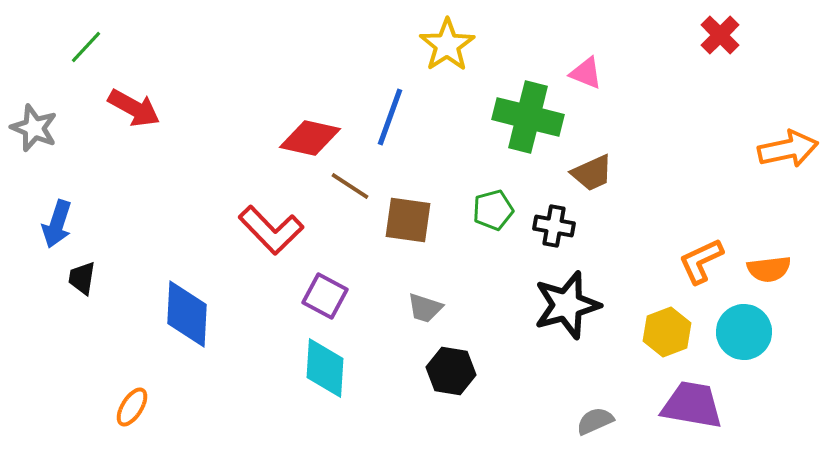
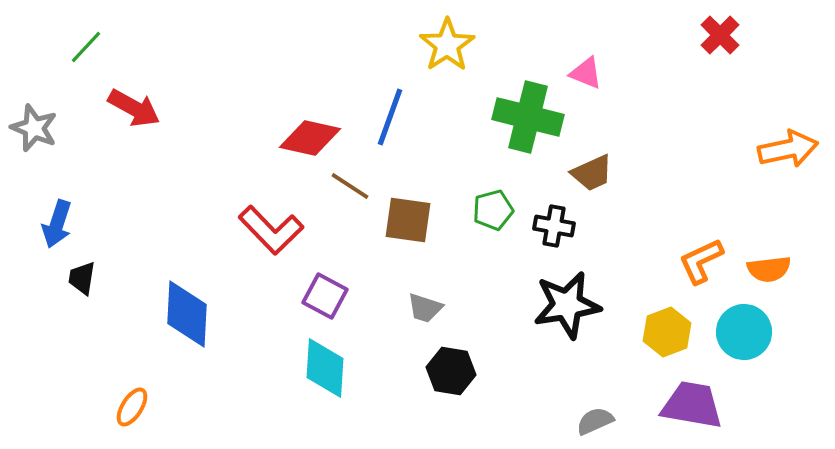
black star: rotated 6 degrees clockwise
